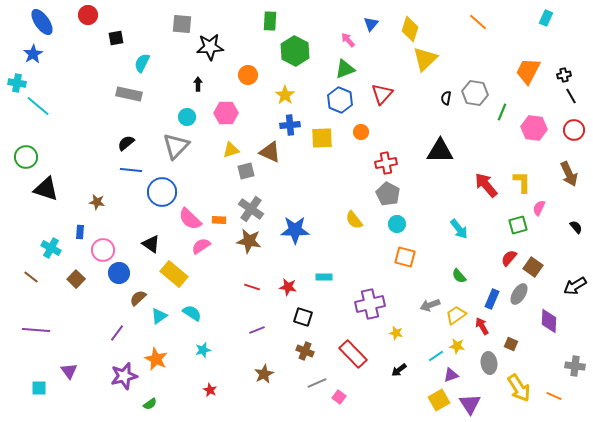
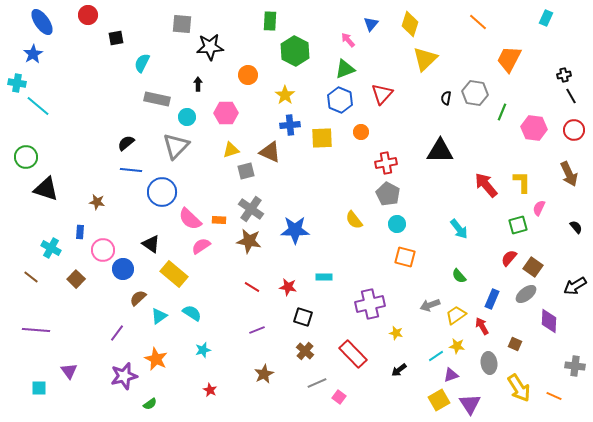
yellow diamond at (410, 29): moved 5 px up
orange trapezoid at (528, 71): moved 19 px left, 12 px up
gray rectangle at (129, 94): moved 28 px right, 5 px down
blue circle at (119, 273): moved 4 px right, 4 px up
red line at (252, 287): rotated 14 degrees clockwise
gray ellipse at (519, 294): moved 7 px right; rotated 20 degrees clockwise
brown square at (511, 344): moved 4 px right
brown cross at (305, 351): rotated 18 degrees clockwise
